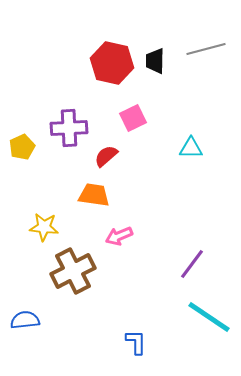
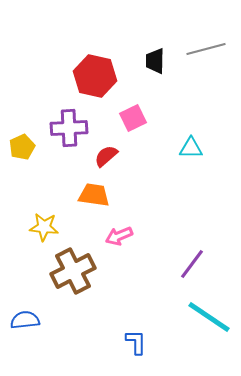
red hexagon: moved 17 px left, 13 px down
